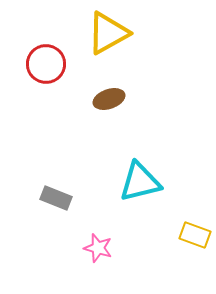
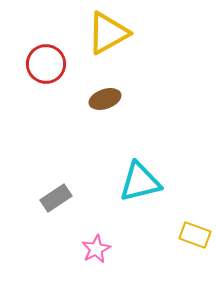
brown ellipse: moved 4 px left
gray rectangle: rotated 56 degrees counterclockwise
pink star: moved 2 px left, 1 px down; rotated 28 degrees clockwise
